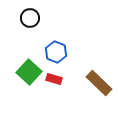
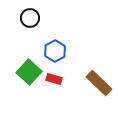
blue hexagon: moved 1 px left, 1 px up; rotated 10 degrees clockwise
